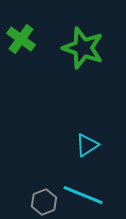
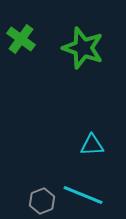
cyan triangle: moved 5 px right; rotated 30 degrees clockwise
gray hexagon: moved 2 px left, 1 px up
